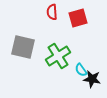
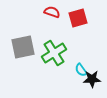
red semicircle: rotated 112 degrees clockwise
gray square: rotated 25 degrees counterclockwise
green cross: moved 4 px left, 3 px up
black star: rotated 12 degrees counterclockwise
